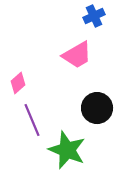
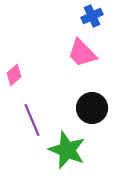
blue cross: moved 2 px left
pink trapezoid: moved 5 px right, 2 px up; rotated 76 degrees clockwise
pink diamond: moved 4 px left, 8 px up
black circle: moved 5 px left
